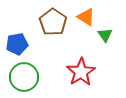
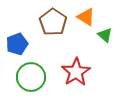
green triangle: rotated 14 degrees counterclockwise
blue pentagon: rotated 10 degrees counterclockwise
red star: moved 5 px left
green circle: moved 7 px right
